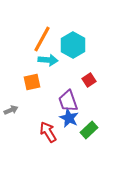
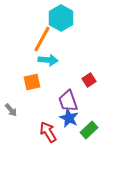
cyan hexagon: moved 12 px left, 27 px up
gray arrow: rotated 72 degrees clockwise
